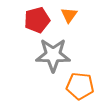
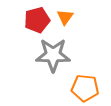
orange triangle: moved 4 px left, 2 px down
orange pentagon: moved 5 px right, 2 px down
